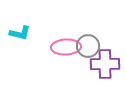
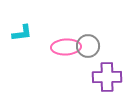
cyan L-shape: moved 2 px right; rotated 20 degrees counterclockwise
purple cross: moved 2 px right, 13 px down
